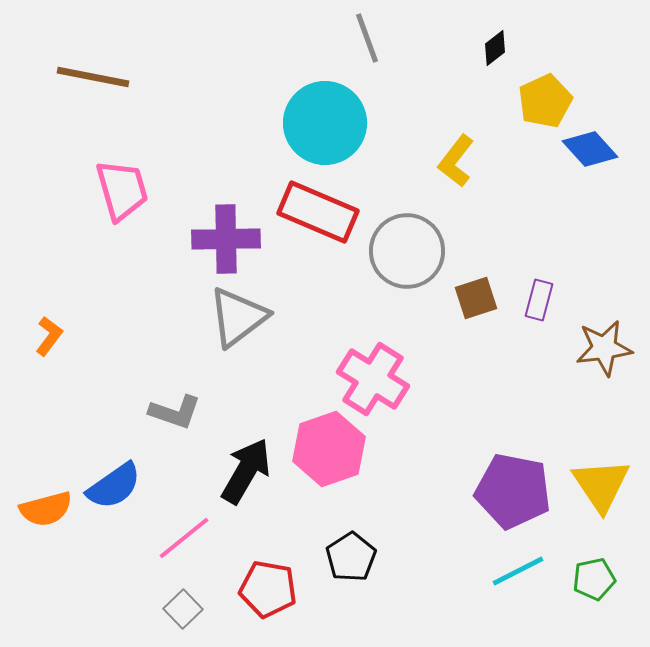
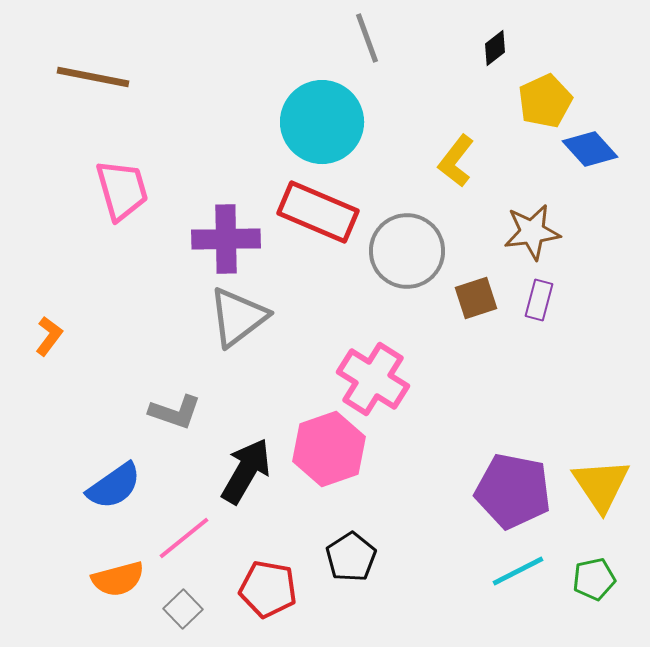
cyan circle: moved 3 px left, 1 px up
brown star: moved 72 px left, 116 px up
orange semicircle: moved 72 px right, 70 px down
